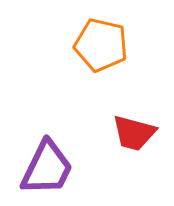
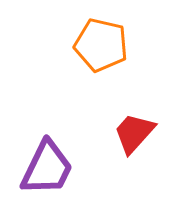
red trapezoid: rotated 117 degrees clockwise
